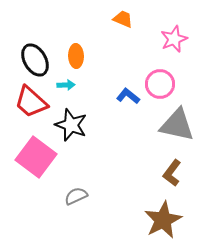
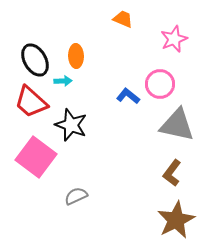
cyan arrow: moved 3 px left, 4 px up
brown star: moved 13 px right
